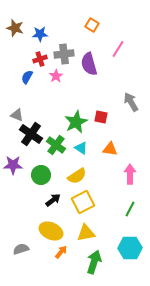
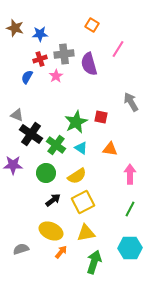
green circle: moved 5 px right, 2 px up
